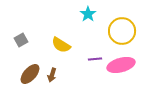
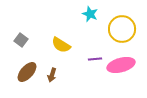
cyan star: moved 2 px right; rotated 14 degrees counterclockwise
yellow circle: moved 2 px up
gray square: rotated 24 degrees counterclockwise
brown ellipse: moved 3 px left, 2 px up
